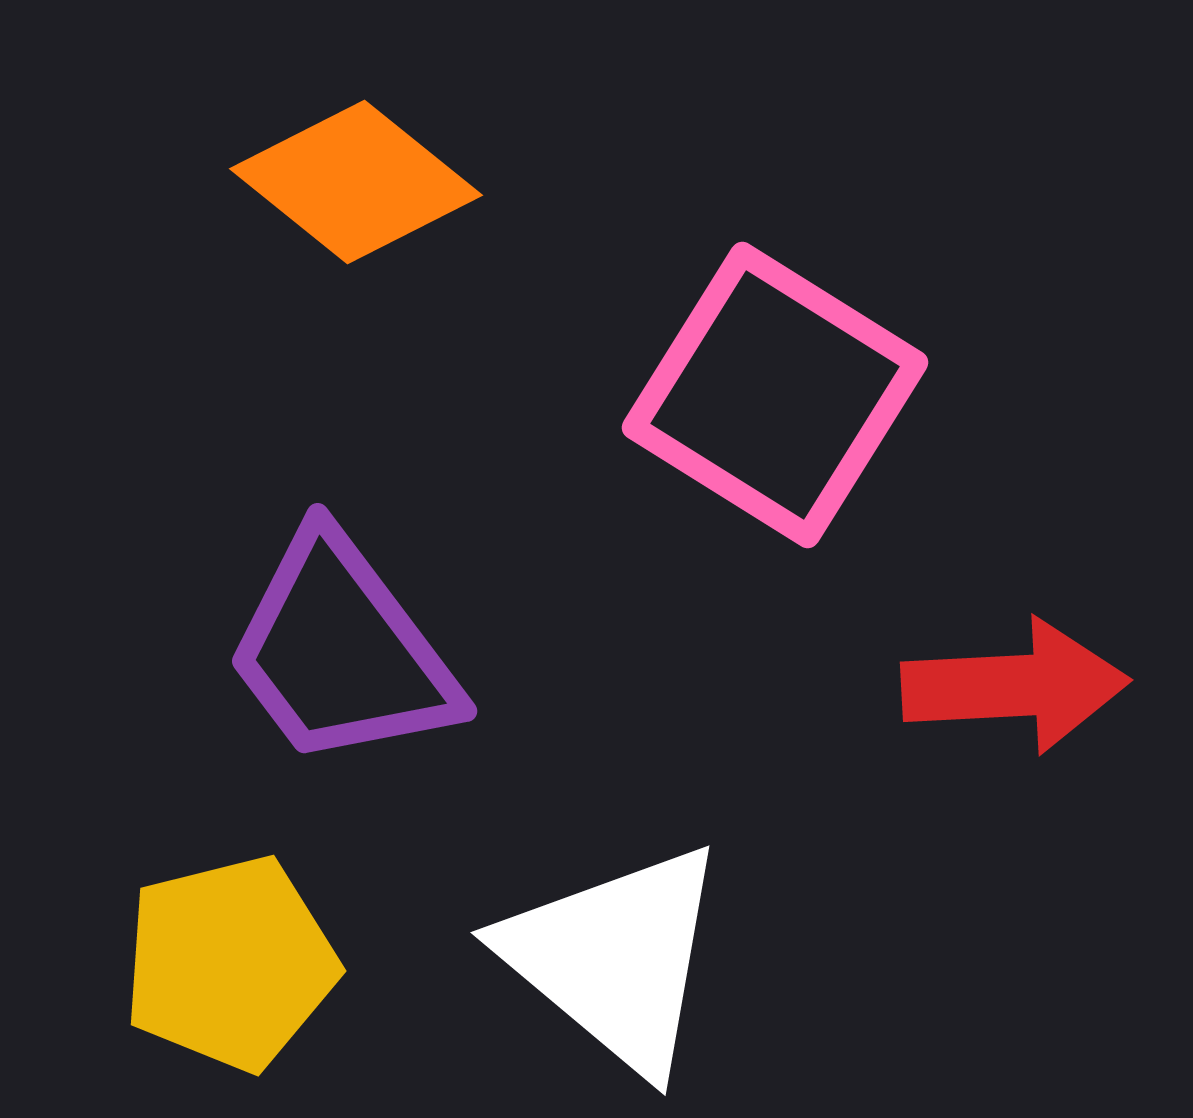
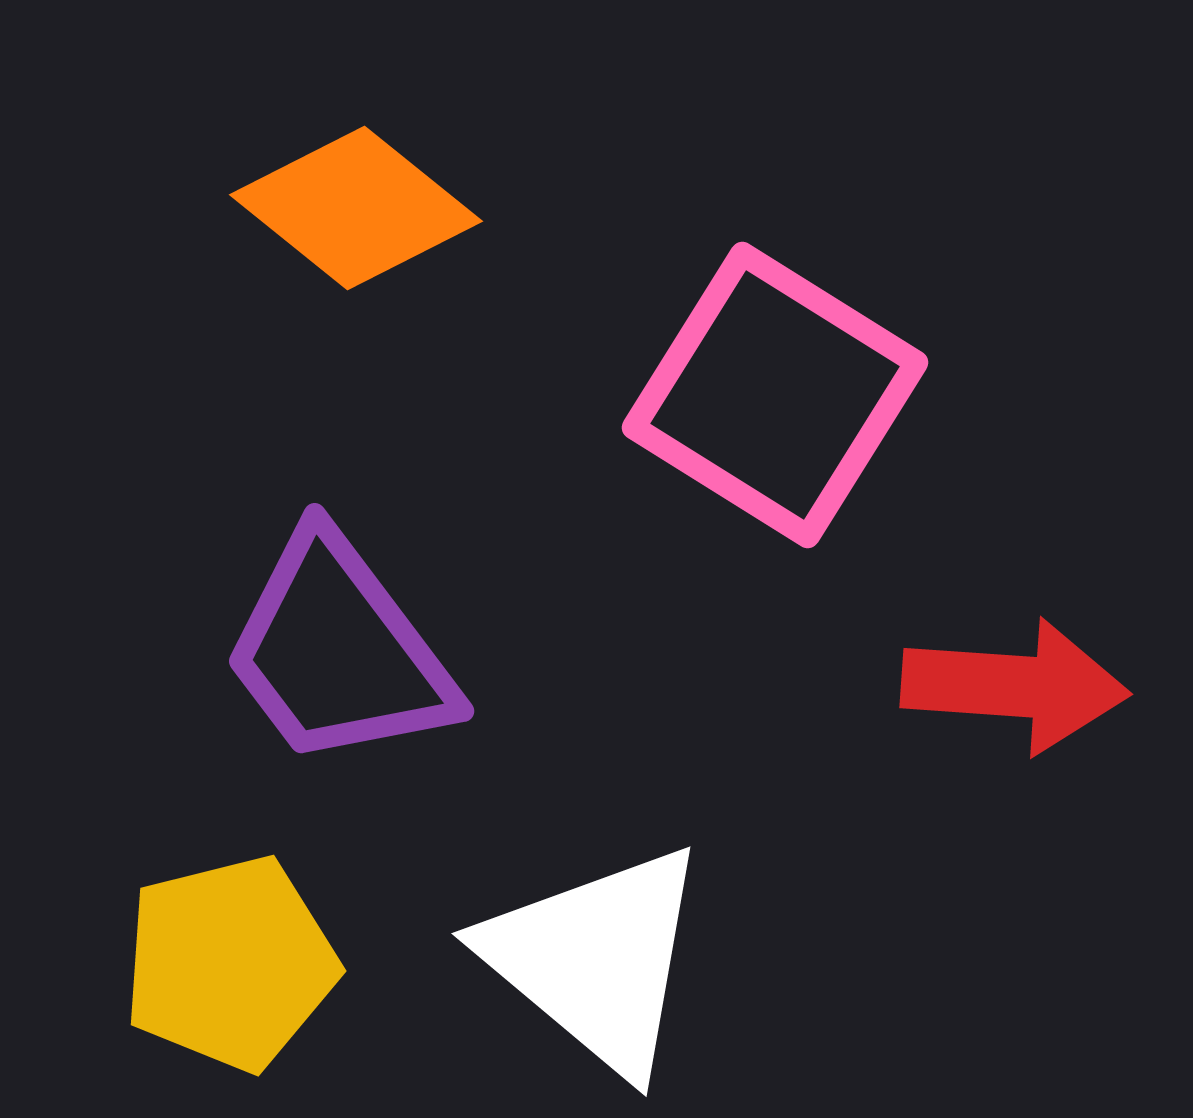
orange diamond: moved 26 px down
purple trapezoid: moved 3 px left
red arrow: rotated 7 degrees clockwise
white triangle: moved 19 px left, 1 px down
